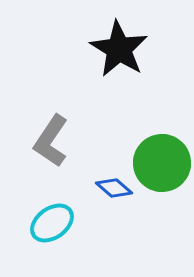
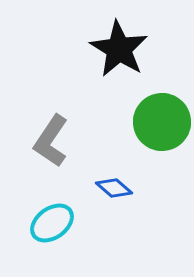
green circle: moved 41 px up
